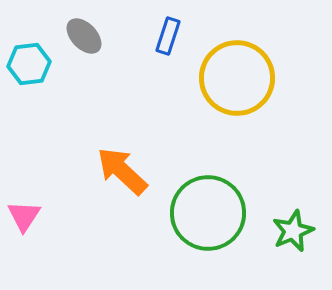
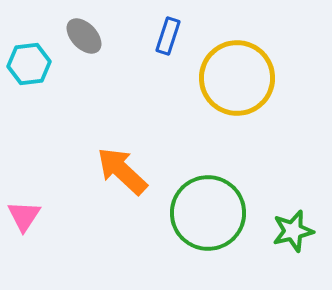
green star: rotated 9 degrees clockwise
